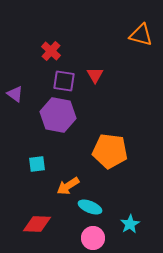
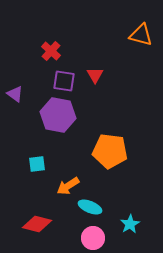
red diamond: rotated 12 degrees clockwise
